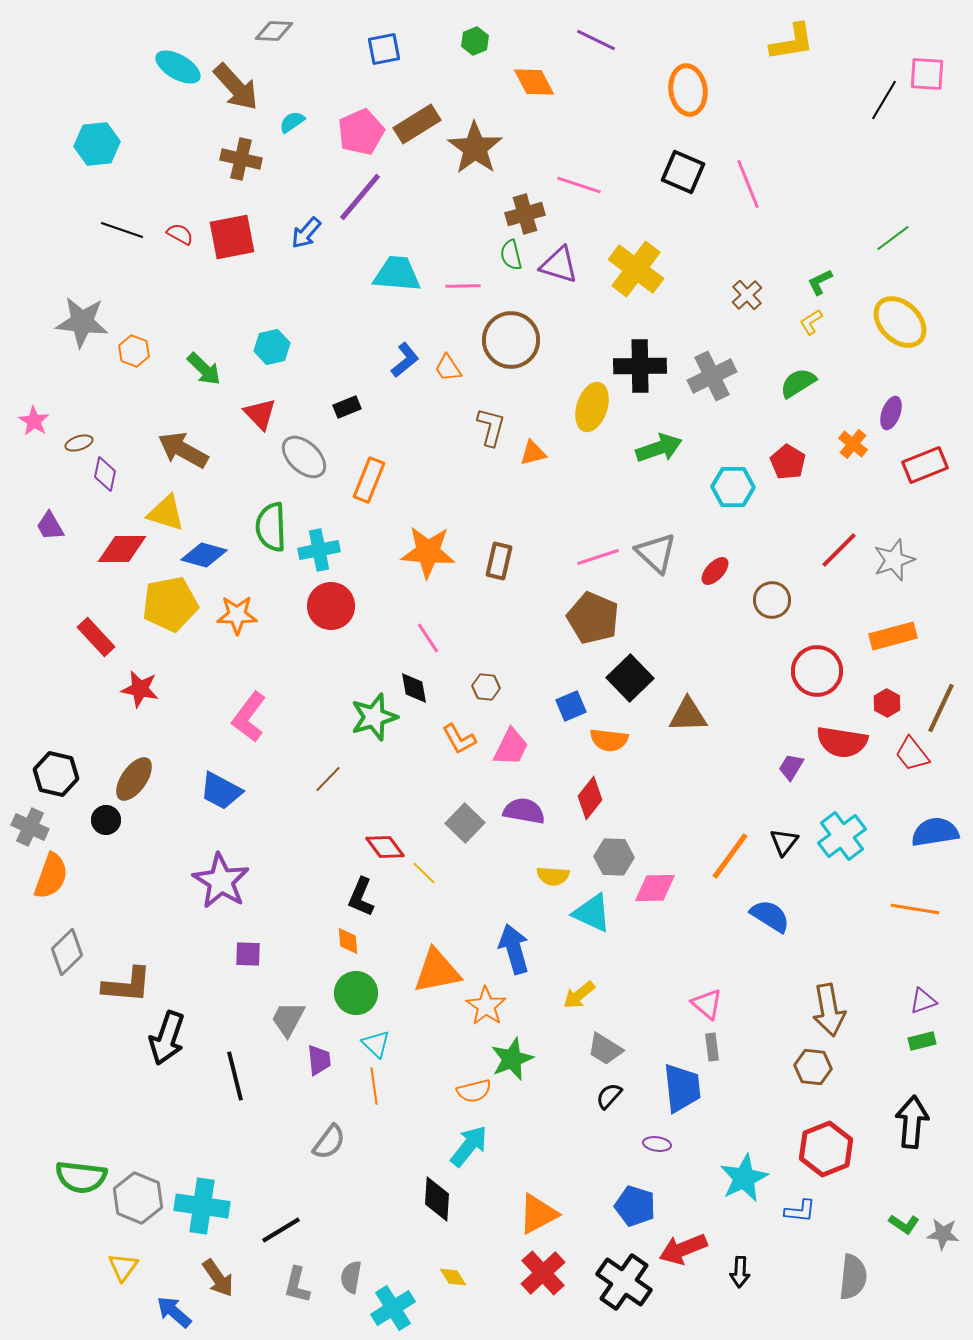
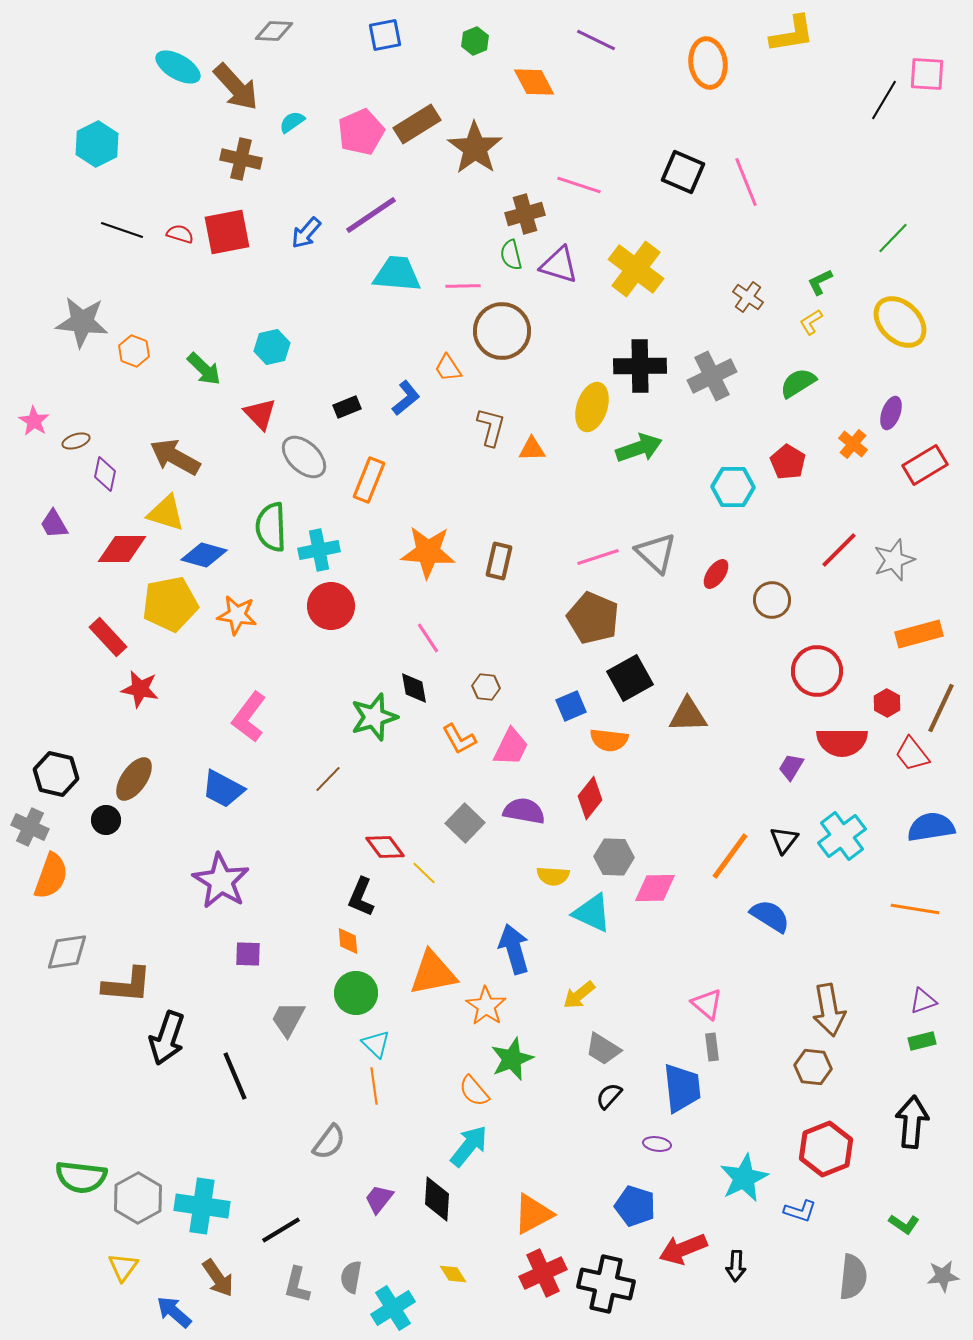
yellow L-shape at (792, 42): moved 8 px up
blue square at (384, 49): moved 1 px right, 14 px up
orange ellipse at (688, 90): moved 20 px right, 27 px up
cyan hexagon at (97, 144): rotated 21 degrees counterclockwise
pink line at (748, 184): moved 2 px left, 2 px up
purple line at (360, 197): moved 11 px right, 18 px down; rotated 16 degrees clockwise
red semicircle at (180, 234): rotated 12 degrees counterclockwise
red square at (232, 237): moved 5 px left, 5 px up
green line at (893, 238): rotated 9 degrees counterclockwise
brown cross at (747, 295): moved 1 px right, 2 px down; rotated 12 degrees counterclockwise
brown circle at (511, 340): moved 9 px left, 9 px up
blue L-shape at (405, 360): moved 1 px right, 38 px down
brown ellipse at (79, 443): moved 3 px left, 2 px up
green arrow at (659, 448): moved 20 px left
brown arrow at (183, 450): moved 8 px left, 7 px down
orange triangle at (533, 453): moved 1 px left, 4 px up; rotated 12 degrees clockwise
red rectangle at (925, 465): rotated 9 degrees counterclockwise
purple trapezoid at (50, 526): moved 4 px right, 2 px up
red ellipse at (715, 571): moved 1 px right, 3 px down; rotated 8 degrees counterclockwise
orange star at (237, 615): rotated 9 degrees clockwise
orange rectangle at (893, 636): moved 26 px right, 2 px up
red rectangle at (96, 637): moved 12 px right
black square at (630, 678): rotated 15 degrees clockwise
red semicircle at (842, 742): rotated 9 degrees counterclockwise
blue trapezoid at (221, 791): moved 2 px right, 2 px up
blue semicircle at (935, 832): moved 4 px left, 5 px up
black triangle at (784, 842): moved 2 px up
gray diamond at (67, 952): rotated 36 degrees clockwise
orange triangle at (437, 971): moved 4 px left, 2 px down
gray trapezoid at (605, 1049): moved 2 px left
purple trapezoid at (319, 1060): moved 60 px right, 139 px down; rotated 136 degrees counterclockwise
black line at (235, 1076): rotated 9 degrees counterclockwise
orange semicircle at (474, 1091): rotated 64 degrees clockwise
gray hexagon at (138, 1198): rotated 9 degrees clockwise
blue L-shape at (800, 1211): rotated 12 degrees clockwise
orange triangle at (538, 1214): moved 5 px left
gray star at (943, 1234): moved 42 px down; rotated 12 degrees counterclockwise
black arrow at (740, 1272): moved 4 px left, 6 px up
red cross at (543, 1273): rotated 18 degrees clockwise
yellow diamond at (453, 1277): moved 3 px up
black cross at (624, 1282): moved 18 px left, 2 px down; rotated 22 degrees counterclockwise
